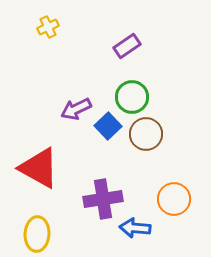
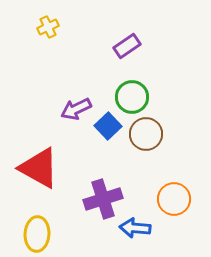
purple cross: rotated 9 degrees counterclockwise
